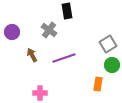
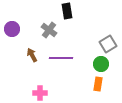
purple circle: moved 3 px up
purple line: moved 3 px left; rotated 20 degrees clockwise
green circle: moved 11 px left, 1 px up
